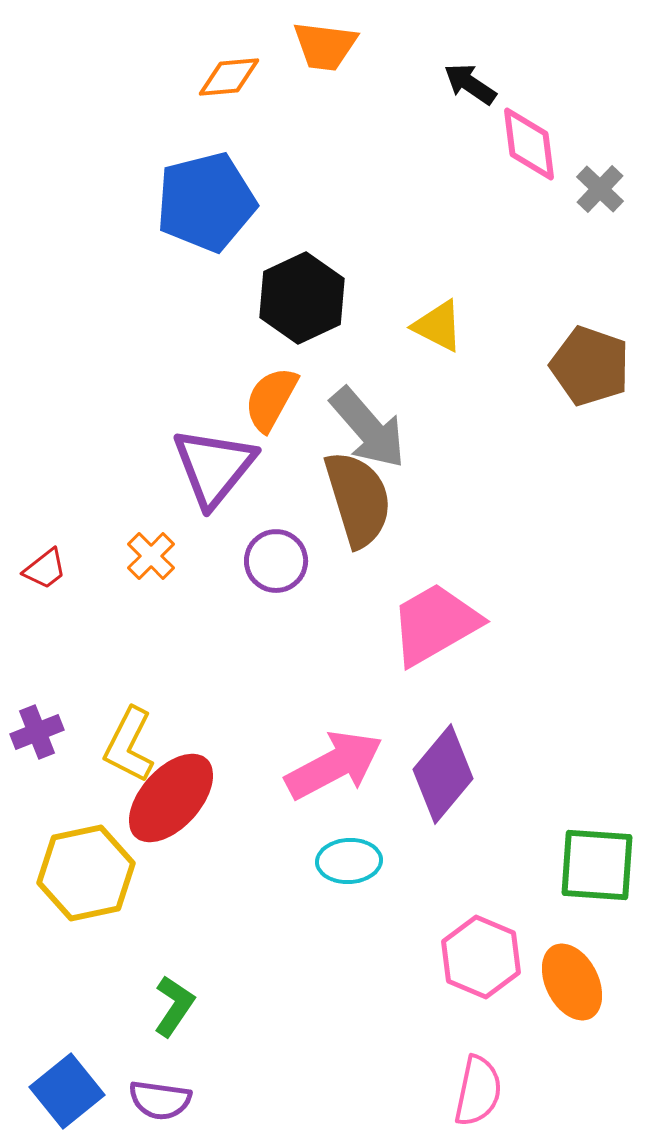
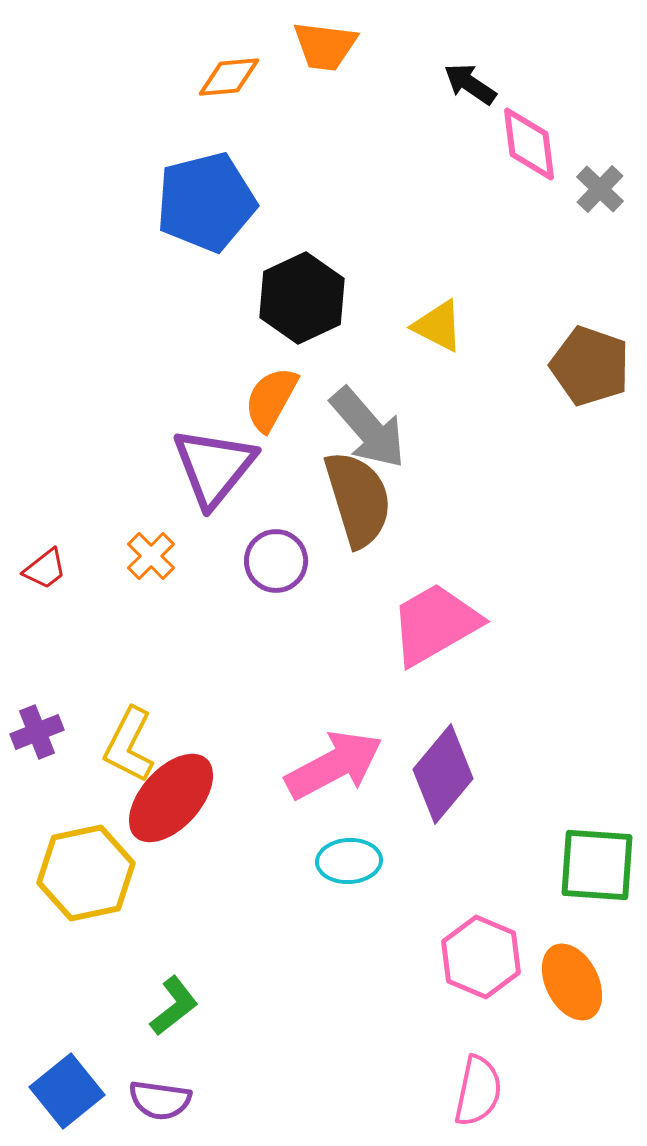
green L-shape: rotated 18 degrees clockwise
